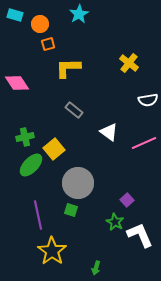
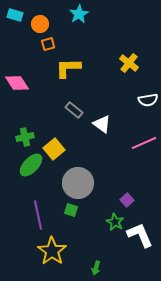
white triangle: moved 7 px left, 8 px up
